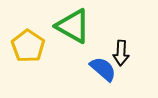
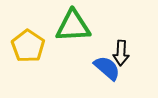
green triangle: rotated 33 degrees counterclockwise
blue semicircle: moved 4 px right, 1 px up
